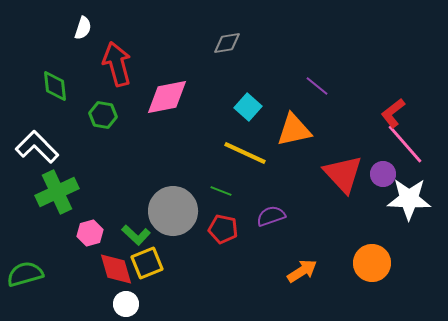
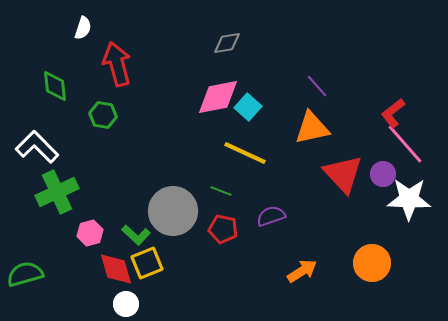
purple line: rotated 10 degrees clockwise
pink diamond: moved 51 px right
orange triangle: moved 18 px right, 2 px up
